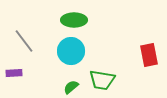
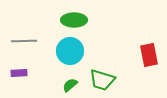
gray line: rotated 55 degrees counterclockwise
cyan circle: moved 1 px left
purple rectangle: moved 5 px right
green trapezoid: rotated 8 degrees clockwise
green semicircle: moved 1 px left, 2 px up
